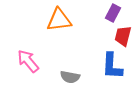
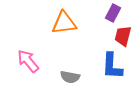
orange triangle: moved 5 px right, 3 px down
